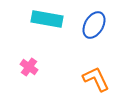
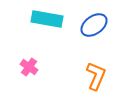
blue ellipse: rotated 24 degrees clockwise
orange L-shape: moved 3 px up; rotated 48 degrees clockwise
